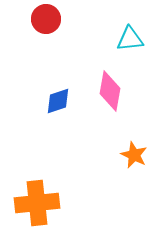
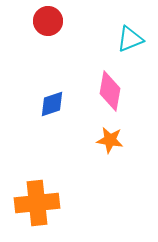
red circle: moved 2 px right, 2 px down
cyan triangle: rotated 16 degrees counterclockwise
blue diamond: moved 6 px left, 3 px down
orange star: moved 24 px left, 15 px up; rotated 16 degrees counterclockwise
